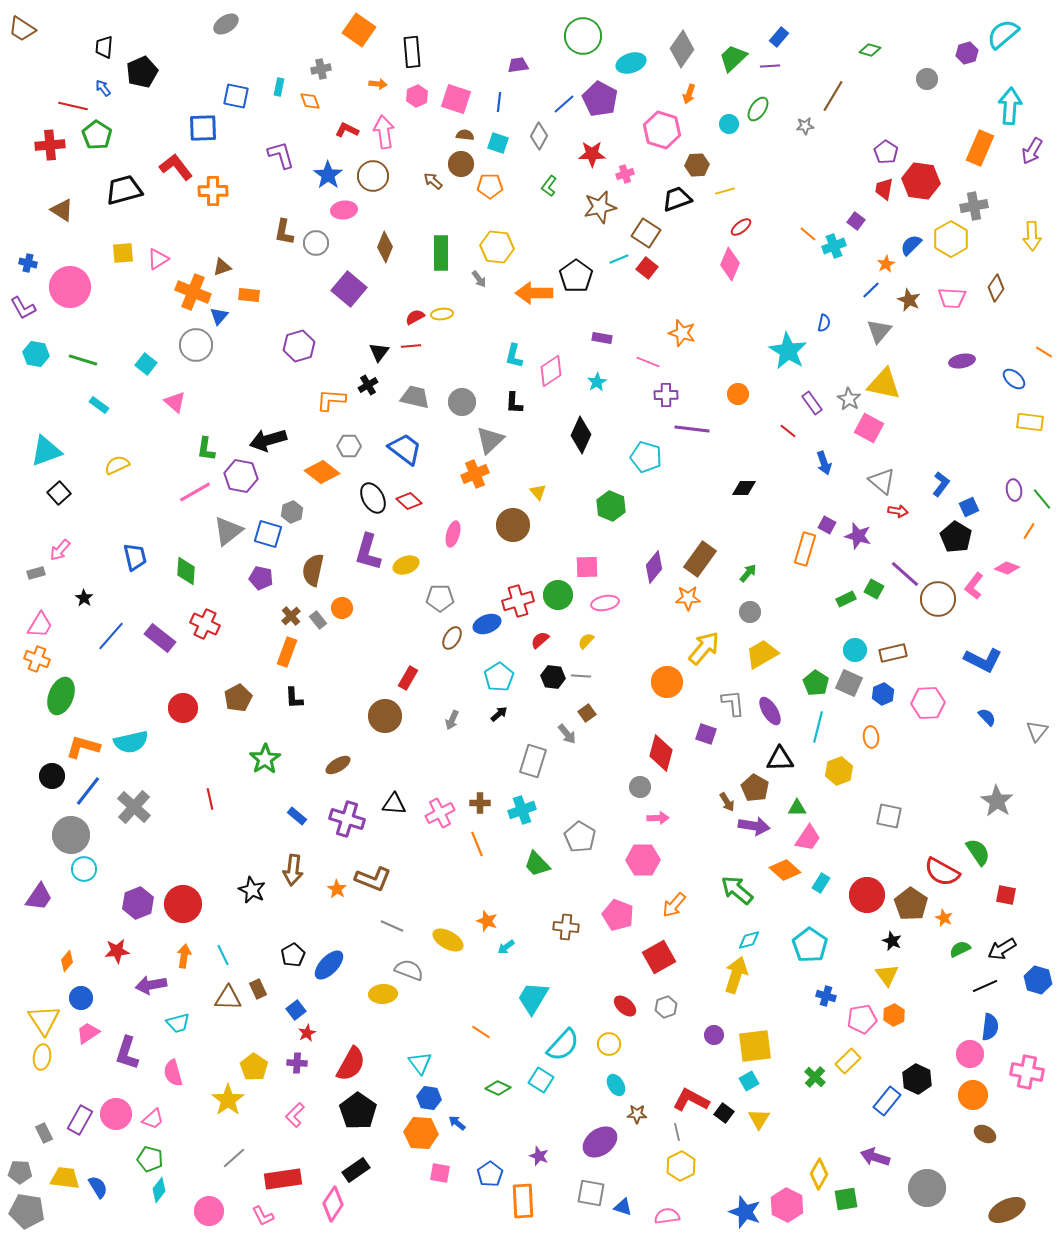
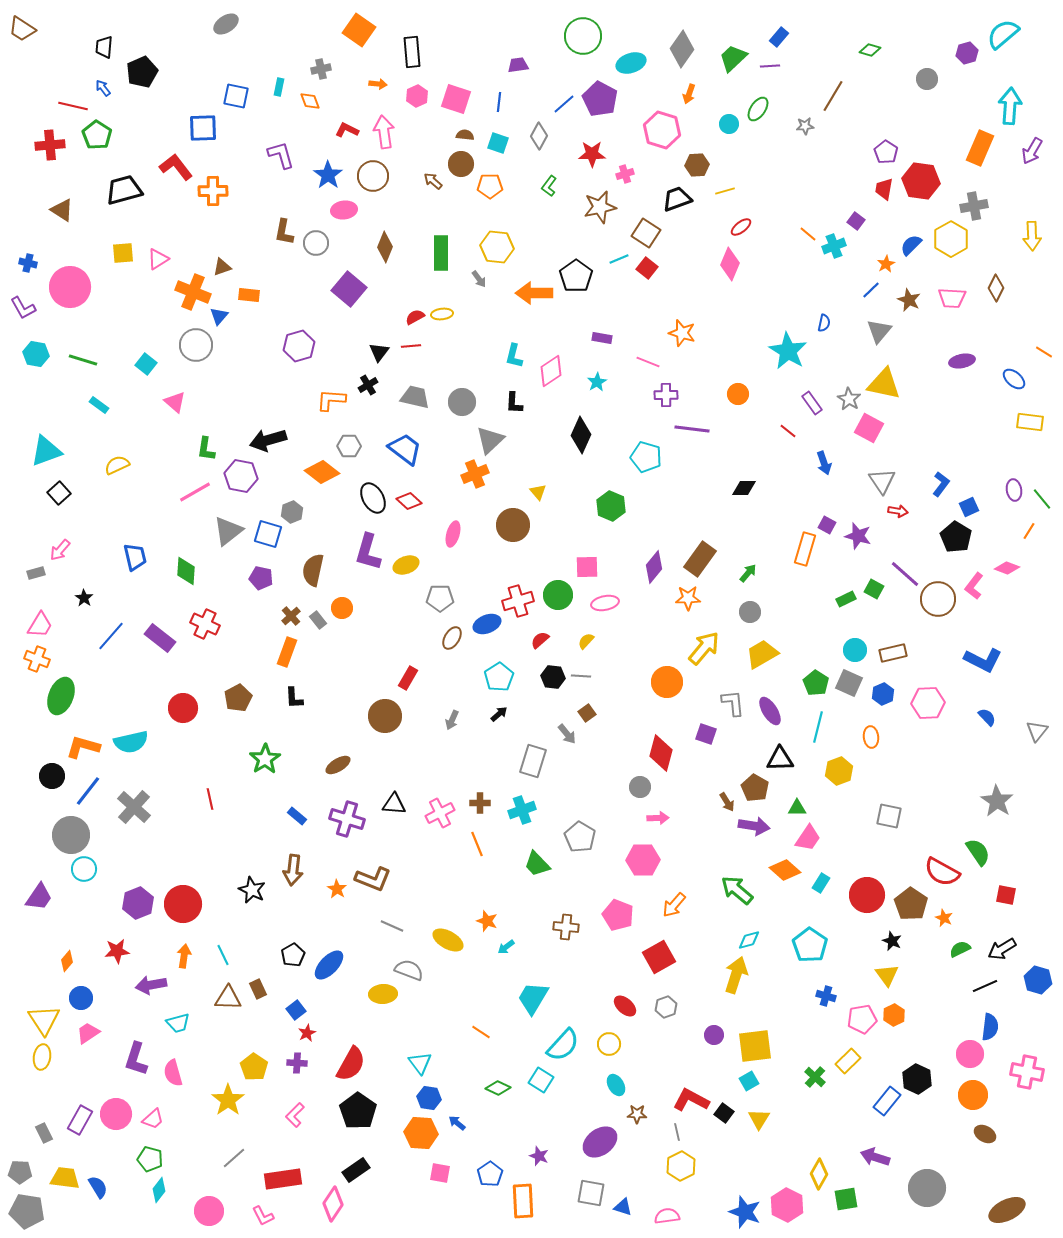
brown diamond at (996, 288): rotated 8 degrees counterclockwise
gray triangle at (882, 481): rotated 16 degrees clockwise
purple L-shape at (127, 1053): moved 9 px right, 6 px down
